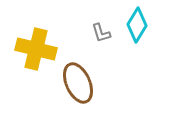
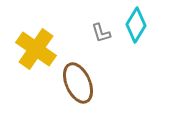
cyan diamond: moved 1 px left
yellow cross: rotated 21 degrees clockwise
